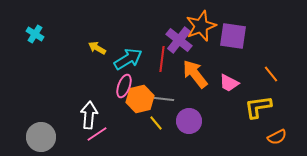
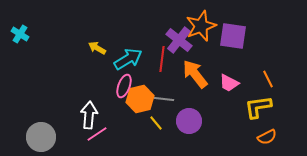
cyan cross: moved 15 px left
orange line: moved 3 px left, 5 px down; rotated 12 degrees clockwise
orange semicircle: moved 10 px left
